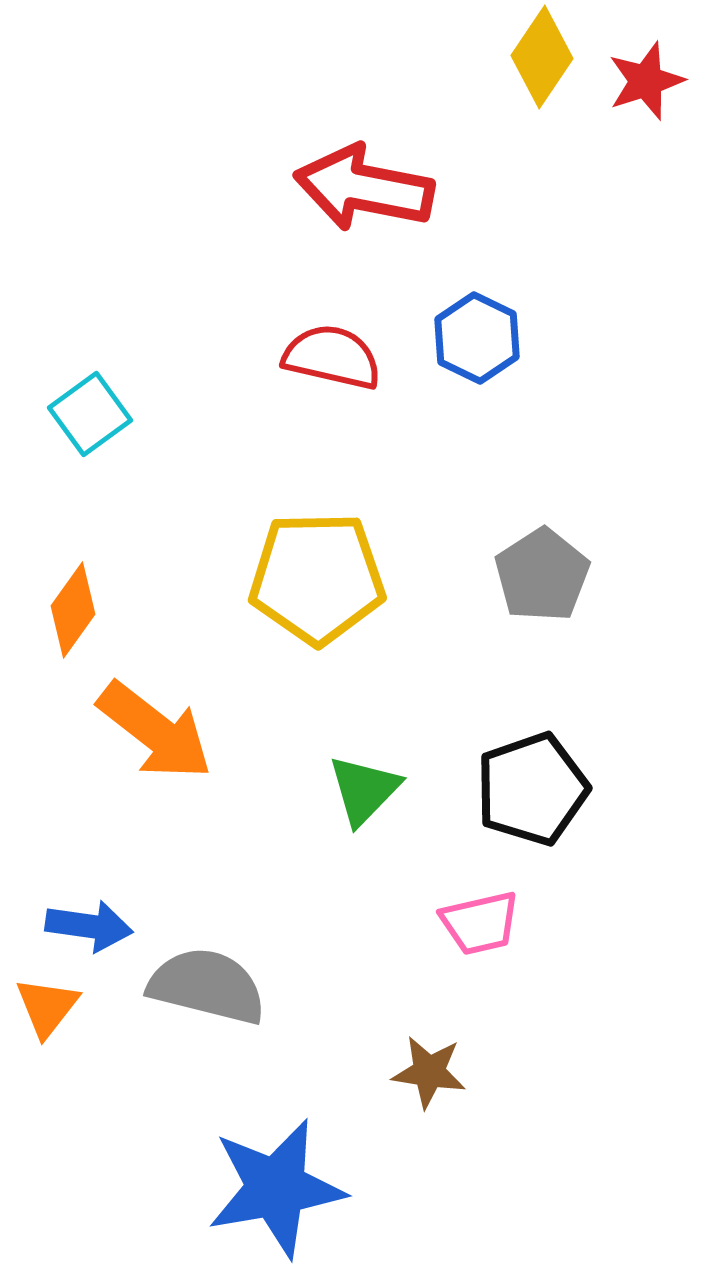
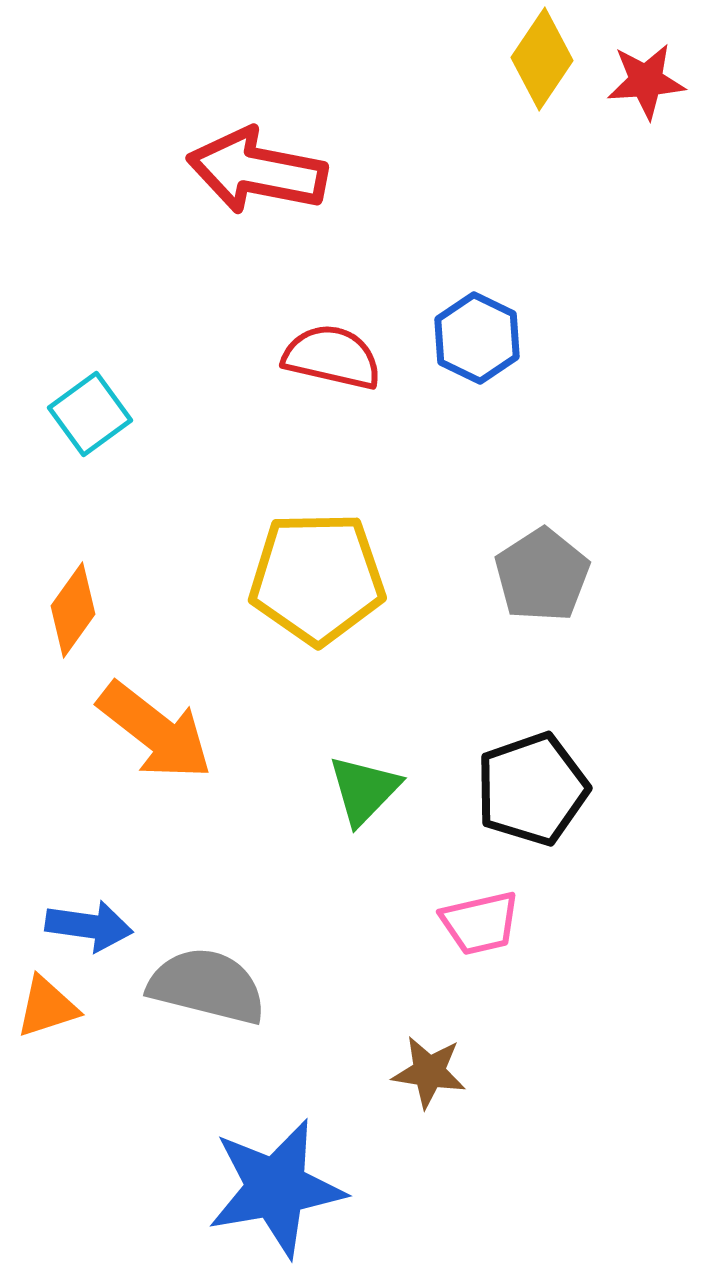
yellow diamond: moved 2 px down
red star: rotated 14 degrees clockwise
red arrow: moved 107 px left, 17 px up
orange triangle: rotated 34 degrees clockwise
